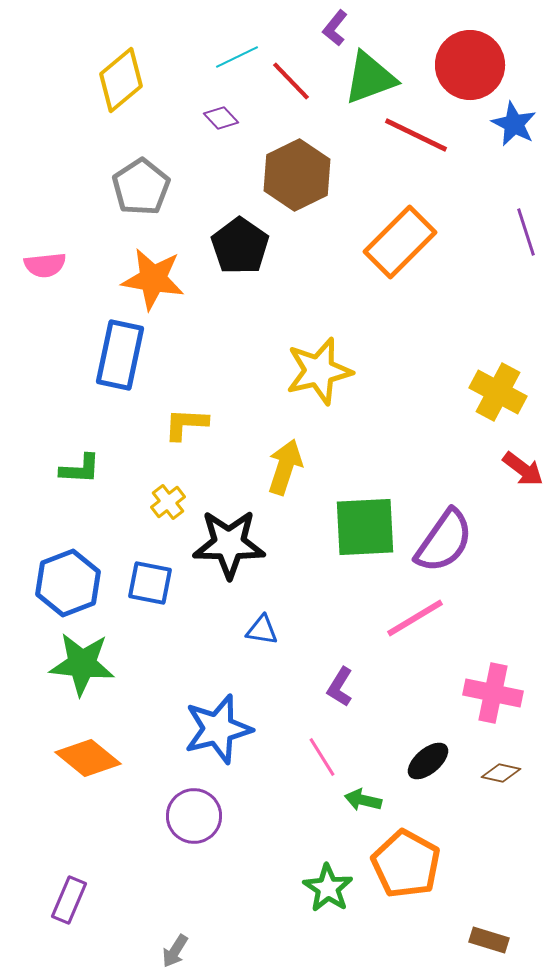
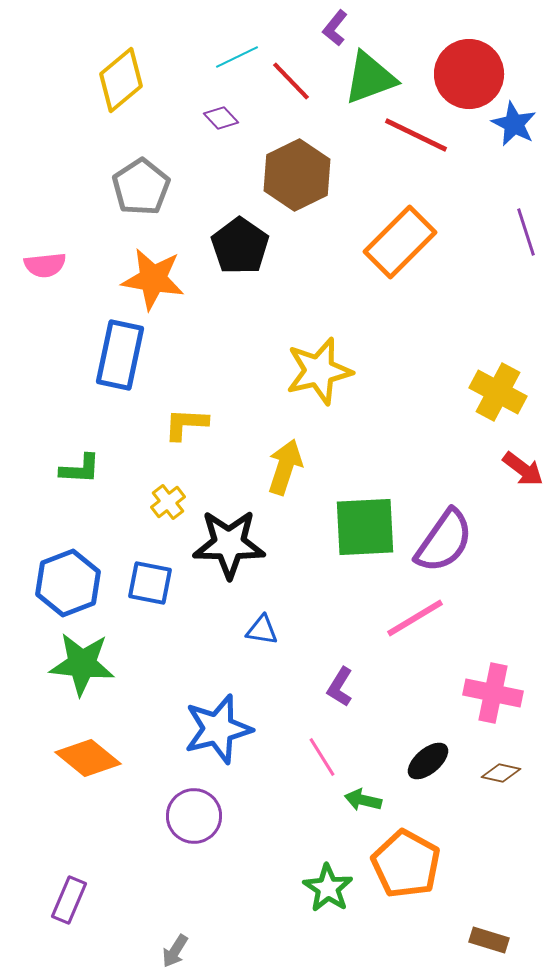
red circle at (470, 65): moved 1 px left, 9 px down
